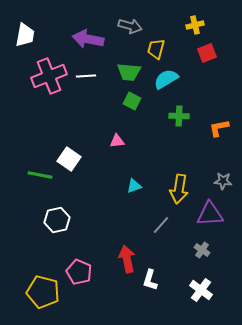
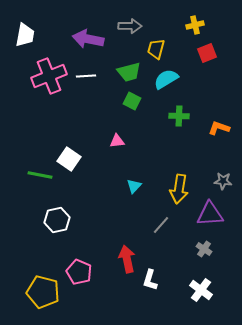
gray arrow: rotated 15 degrees counterclockwise
green trapezoid: rotated 20 degrees counterclockwise
orange L-shape: rotated 30 degrees clockwise
cyan triangle: rotated 28 degrees counterclockwise
gray cross: moved 2 px right, 1 px up
